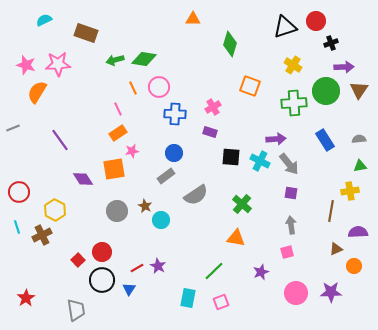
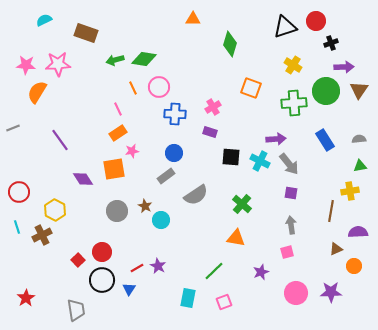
pink star at (26, 65): rotated 12 degrees counterclockwise
orange square at (250, 86): moved 1 px right, 2 px down
pink square at (221, 302): moved 3 px right
